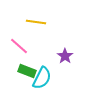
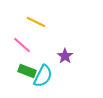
yellow line: rotated 18 degrees clockwise
pink line: moved 3 px right, 1 px up
cyan semicircle: moved 1 px right, 2 px up
